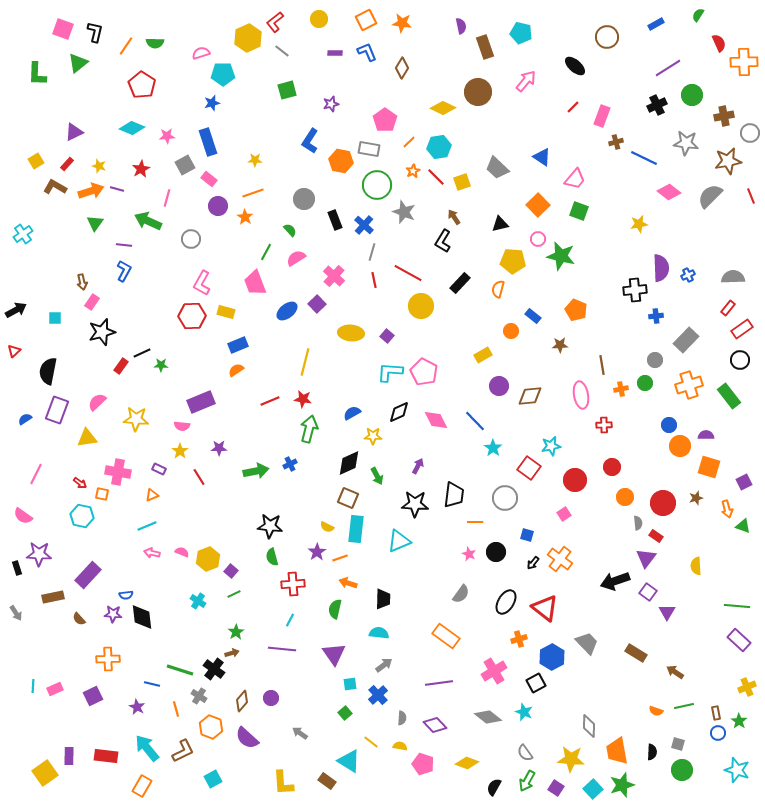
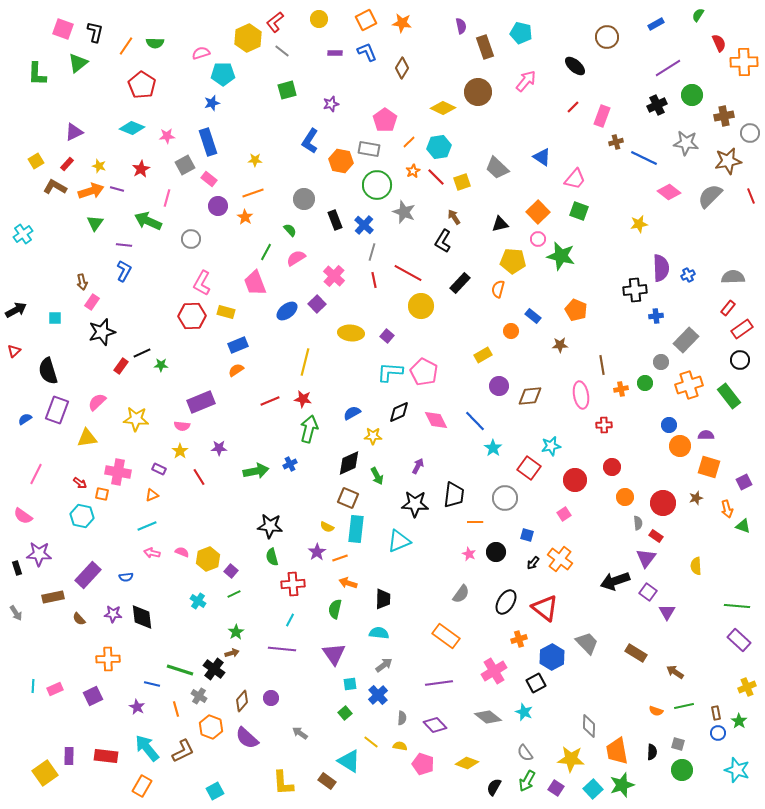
orange square at (538, 205): moved 7 px down
gray circle at (655, 360): moved 6 px right, 2 px down
black semicircle at (48, 371): rotated 28 degrees counterclockwise
blue semicircle at (126, 595): moved 18 px up
cyan square at (213, 779): moved 2 px right, 12 px down
